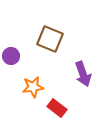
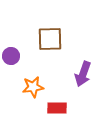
brown square: rotated 24 degrees counterclockwise
purple arrow: rotated 40 degrees clockwise
red rectangle: rotated 36 degrees counterclockwise
